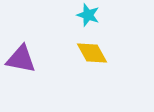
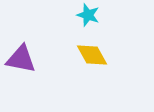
yellow diamond: moved 2 px down
